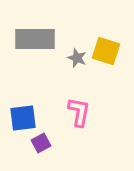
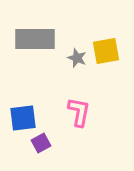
yellow square: rotated 28 degrees counterclockwise
